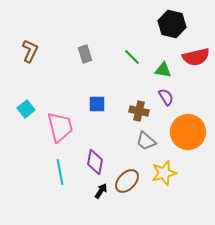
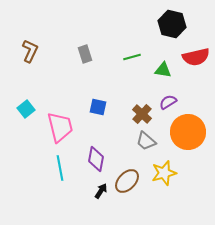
green line: rotated 60 degrees counterclockwise
purple semicircle: moved 2 px right, 5 px down; rotated 90 degrees counterclockwise
blue square: moved 1 px right, 3 px down; rotated 12 degrees clockwise
brown cross: moved 3 px right, 3 px down; rotated 30 degrees clockwise
purple diamond: moved 1 px right, 3 px up
cyan line: moved 4 px up
